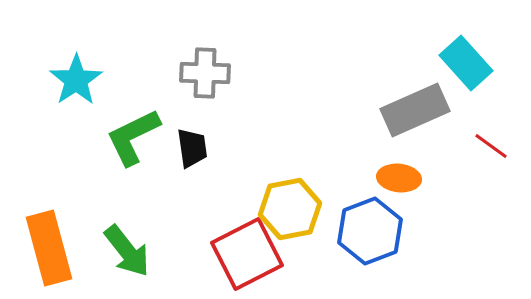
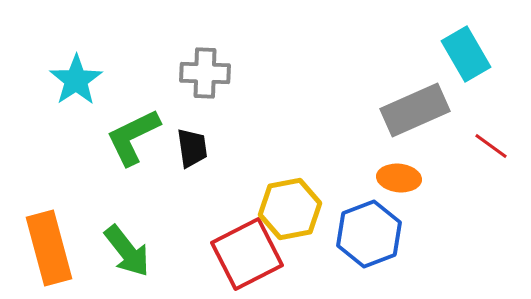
cyan rectangle: moved 9 px up; rotated 12 degrees clockwise
blue hexagon: moved 1 px left, 3 px down
